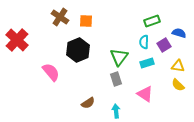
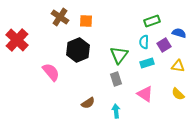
green triangle: moved 2 px up
yellow semicircle: moved 9 px down
